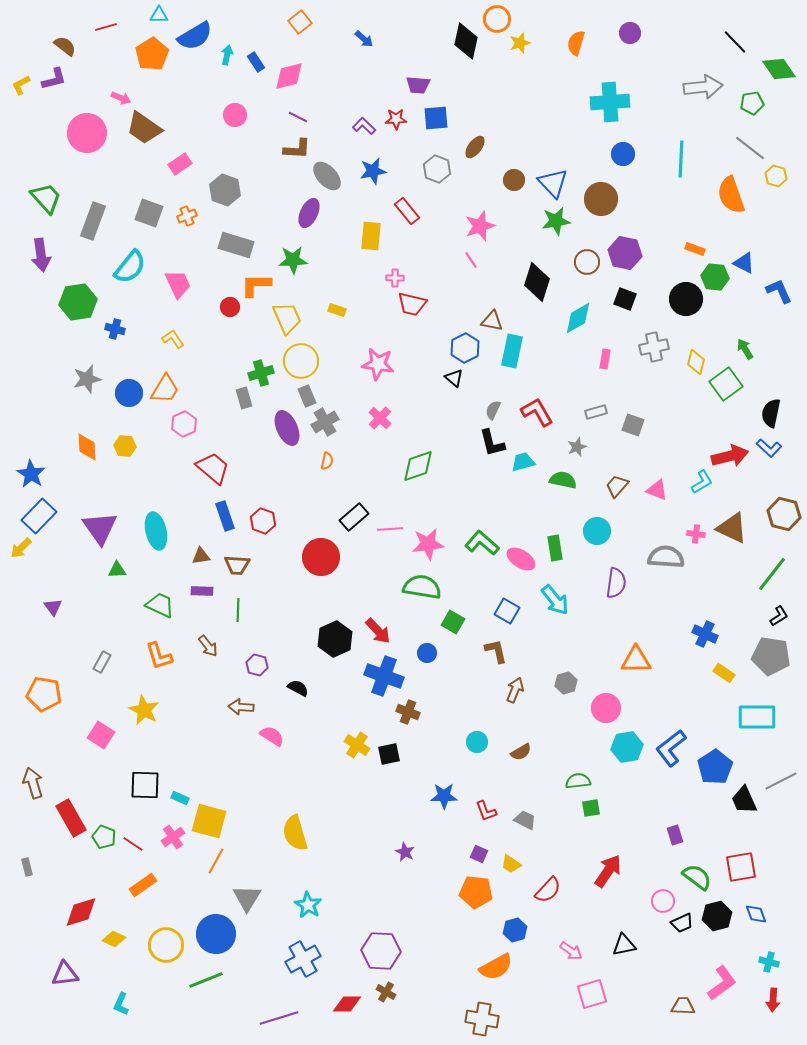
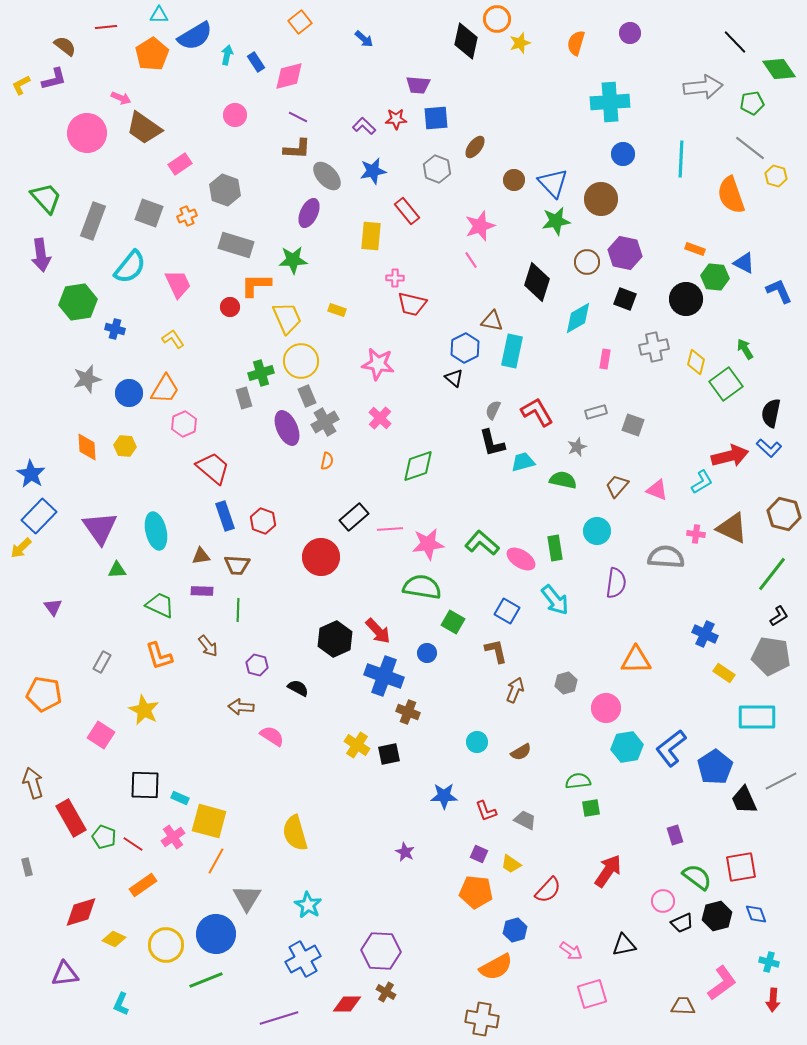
red line at (106, 27): rotated 10 degrees clockwise
